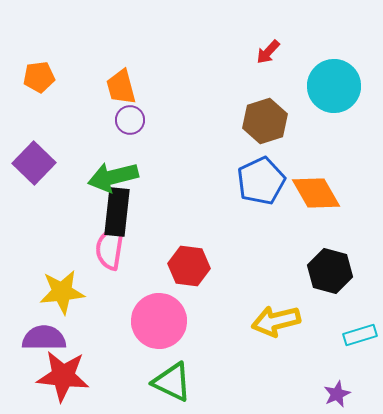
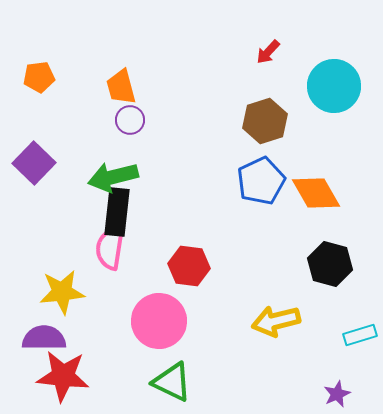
black hexagon: moved 7 px up
